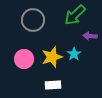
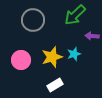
purple arrow: moved 2 px right
cyan star: rotated 16 degrees clockwise
pink circle: moved 3 px left, 1 px down
white rectangle: moved 2 px right; rotated 28 degrees counterclockwise
